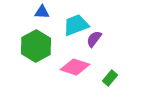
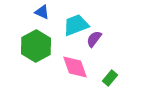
blue triangle: rotated 21 degrees clockwise
pink diamond: rotated 52 degrees clockwise
